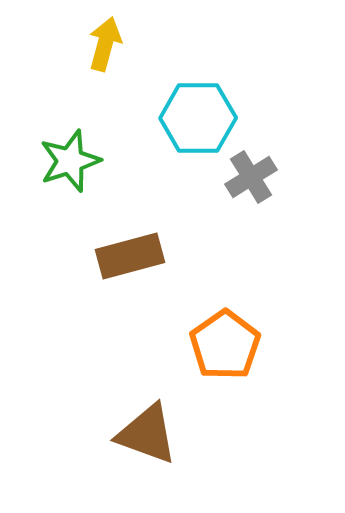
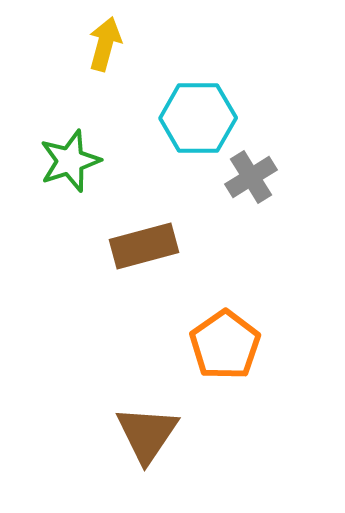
brown rectangle: moved 14 px right, 10 px up
brown triangle: rotated 44 degrees clockwise
